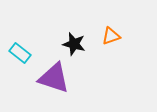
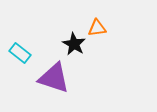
orange triangle: moved 14 px left, 8 px up; rotated 12 degrees clockwise
black star: rotated 15 degrees clockwise
